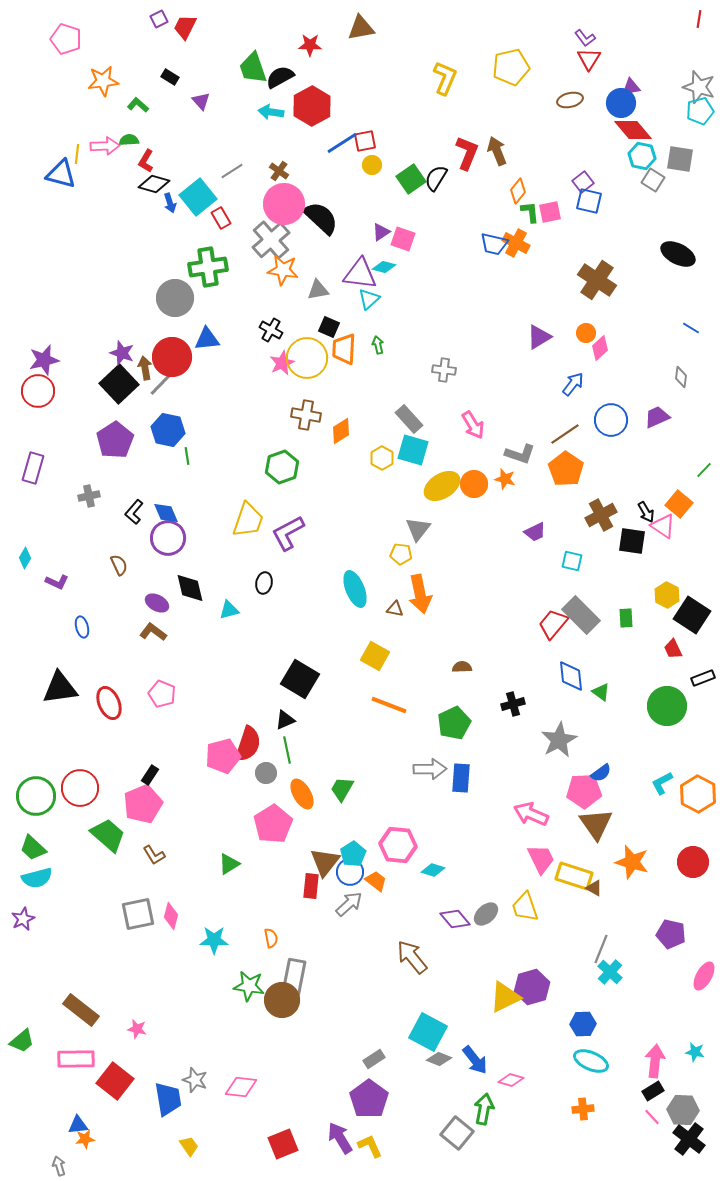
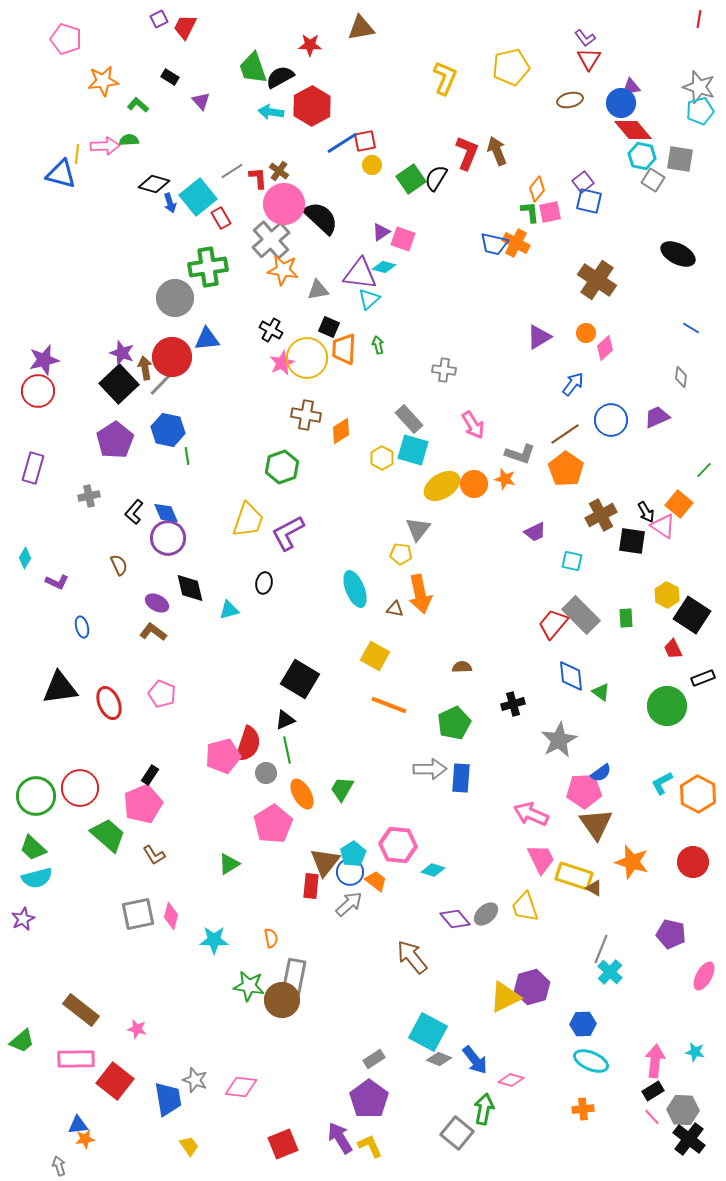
red L-shape at (146, 161): moved 112 px right, 17 px down; rotated 145 degrees clockwise
orange diamond at (518, 191): moved 19 px right, 2 px up
pink diamond at (600, 348): moved 5 px right
